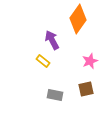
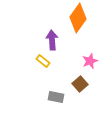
orange diamond: moved 1 px up
purple arrow: rotated 24 degrees clockwise
brown square: moved 6 px left, 5 px up; rotated 28 degrees counterclockwise
gray rectangle: moved 1 px right, 2 px down
